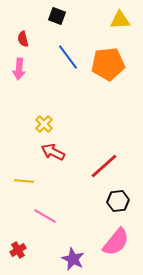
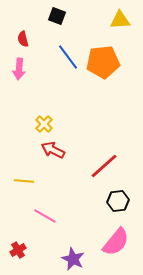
orange pentagon: moved 5 px left, 2 px up
red arrow: moved 2 px up
